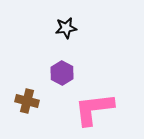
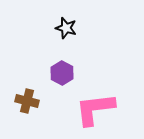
black star: rotated 25 degrees clockwise
pink L-shape: moved 1 px right
